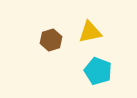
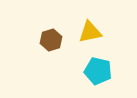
cyan pentagon: rotated 8 degrees counterclockwise
